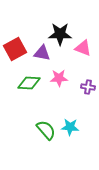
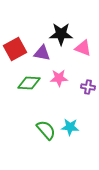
black star: moved 1 px right
